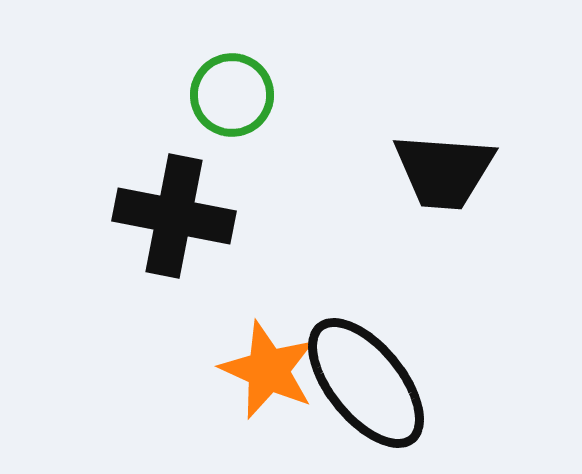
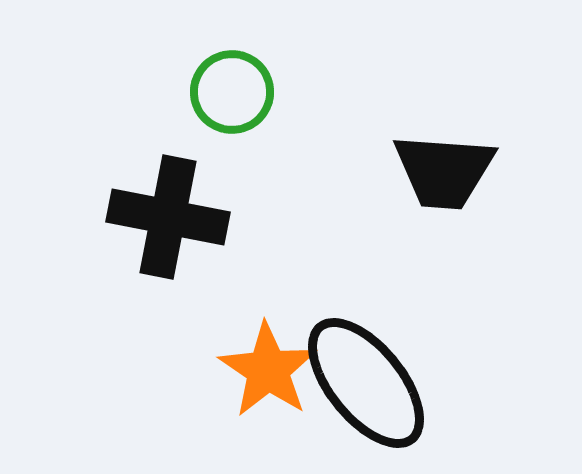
green circle: moved 3 px up
black cross: moved 6 px left, 1 px down
orange star: rotated 10 degrees clockwise
